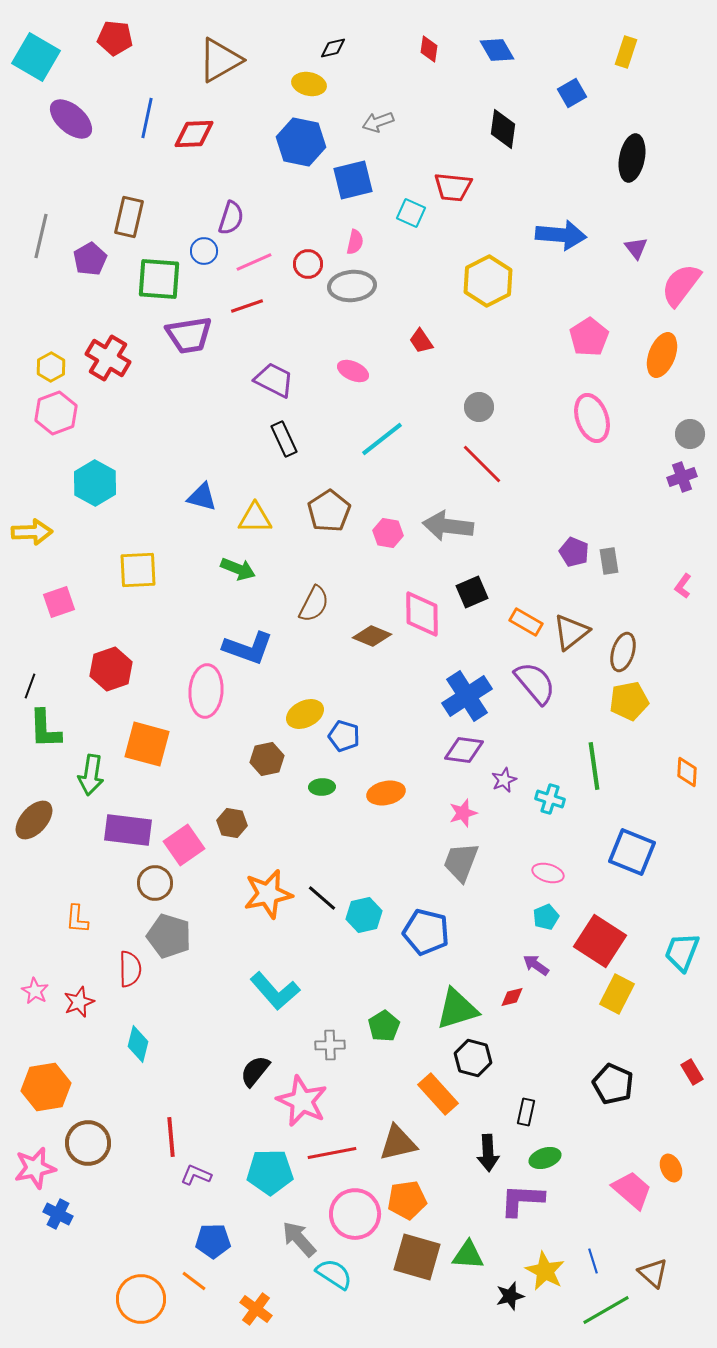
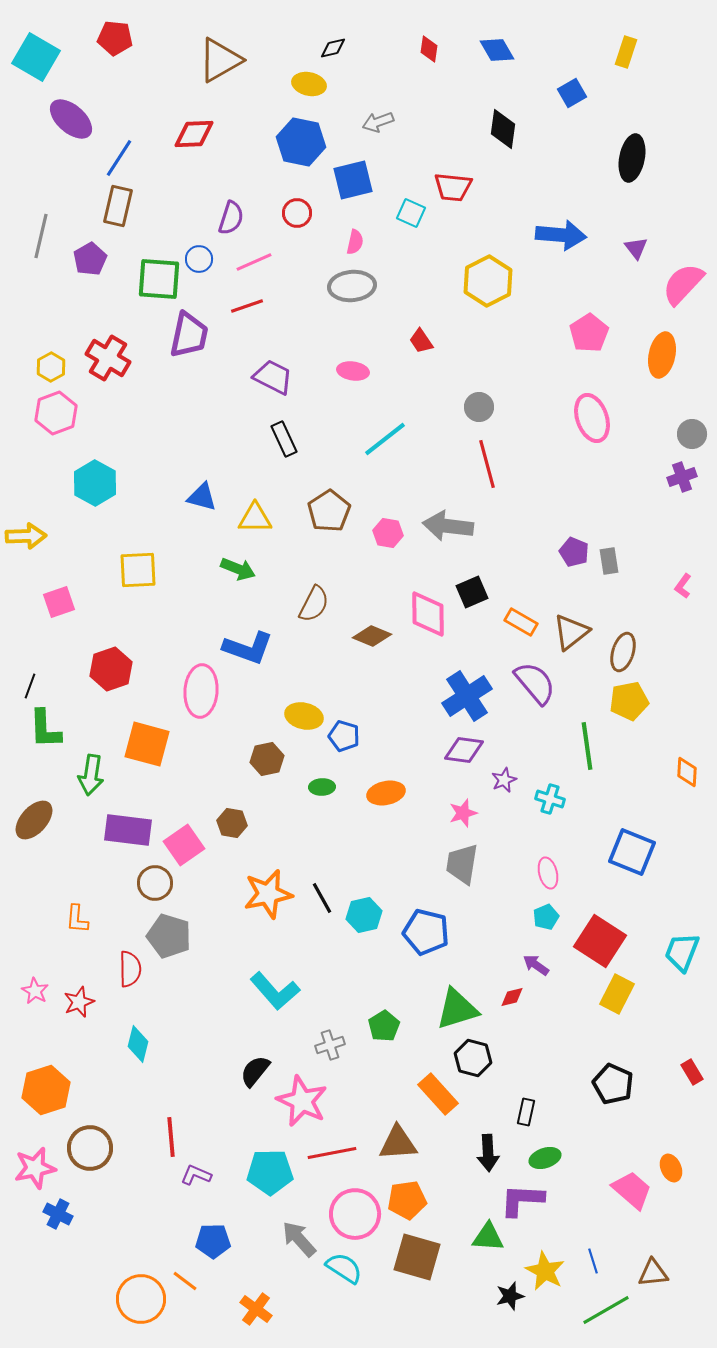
blue line at (147, 118): moved 28 px left, 40 px down; rotated 21 degrees clockwise
brown rectangle at (129, 217): moved 11 px left, 11 px up
blue circle at (204, 251): moved 5 px left, 8 px down
red circle at (308, 264): moved 11 px left, 51 px up
pink semicircle at (681, 285): moved 2 px right, 1 px up; rotated 6 degrees clockwise
purple trapezoid at (189, 335): rotated 69 degrees counterclockwise
pink pentagon at (589, 337): moved 4 px up
orange ellipse at (662, 355): rotated 9 degrees counterclockwise
pink ellipse at (353, 371): rotated 16 degrees counterclockwise
purple trapezoid at (274, 380): moved 1 px left, 3 px up
gray circle at (690, 434): moved 2 px right
cyan line at (382, 439): moved 3 px right
red line at (482, 464): moved 5 px right; rotated 30 degrees clockwise
yellow arrow at (32, 532): moved 6 px left, 4 px down
pink diamond at (422, 614): moved 6 px right
orange rectangle at (526, 622): moved 5 px left
pink ellipse at (206, 691): moved 5 px left
yellow ellipse at (305, 714): moved 1 px left, 2 px down; rotated 39 degrees clockwise
green line at (594, 766): moved 7 px left, 20 px up
gray trapezoid at (461, 862): moved 1 px right, 2 px down; rotated 12 degrees counterclockwise
pink ellipse at (548, 873): rotated 60 degrees clockwise
black line at (322, 898): rotated 20 degrees clockwise
gray cross at (330, 1045): rotated 16 degrees counterclockwise
orange hexagon at (46, 1087): moved 3 px down; rotated 9 degrees counterclockwise
brown circle at (88, 1143): moved 2 px right, 5 px down
brown triangle at (398, 1143): rotated 9 degrees clockwise
green triangle at (468, 1255): moved 20 px right, 18 px up
brown triangle at (653, 1273): rotated 48 degrees counterclockwise
cyan semicircle at (334, 1274): moved 10 px right, 6 px up
orange line at (194, 1281): moved 9 px left
